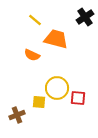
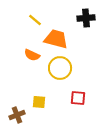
black cross: moved 1 px right, 1 px down; rotated 30 degrees clockwise
yellow circle: moved 3 px right, 20 px up
